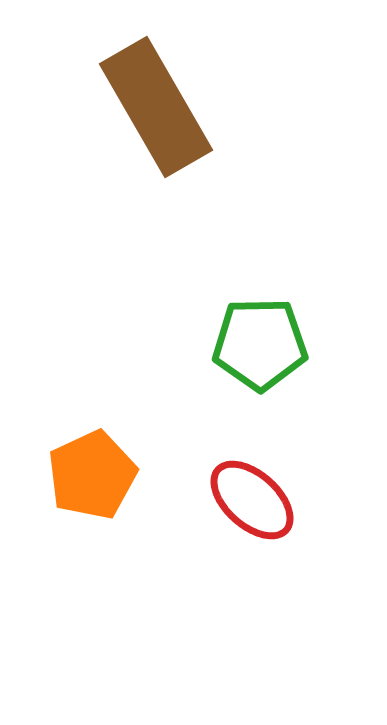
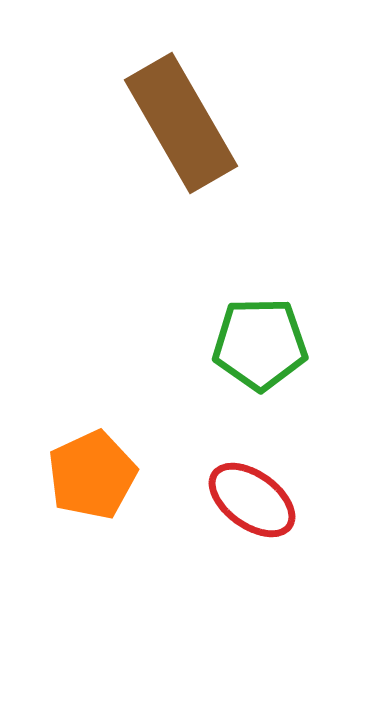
brown rectangle: moved 25 px right, 16 px down
red ellipse: rotated 6 degrees counterclockwise
